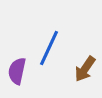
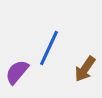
purple semicircle: moved 1 px down; rotated 28 degrees clockwise
